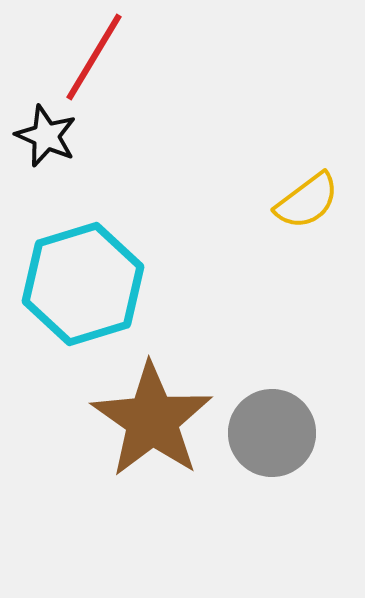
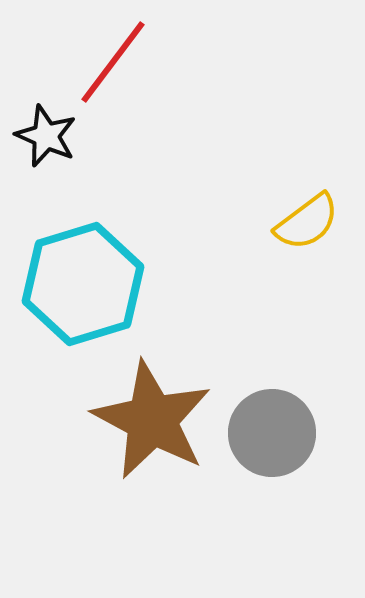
red line: moved 19 px right, 5 px down; rotated 6 degrees clockwise
yellow semicircle: moved 21 px down
brown star: rotated 7 degrees counterclockwise
